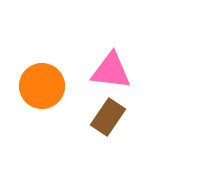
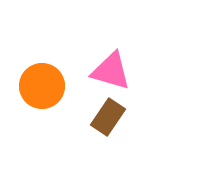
pink triangle: rotated 9 degrees clockwise
